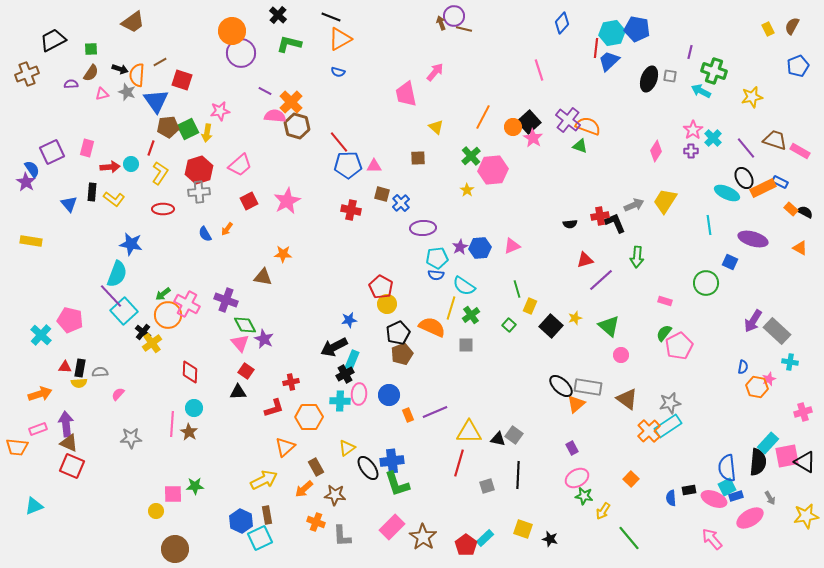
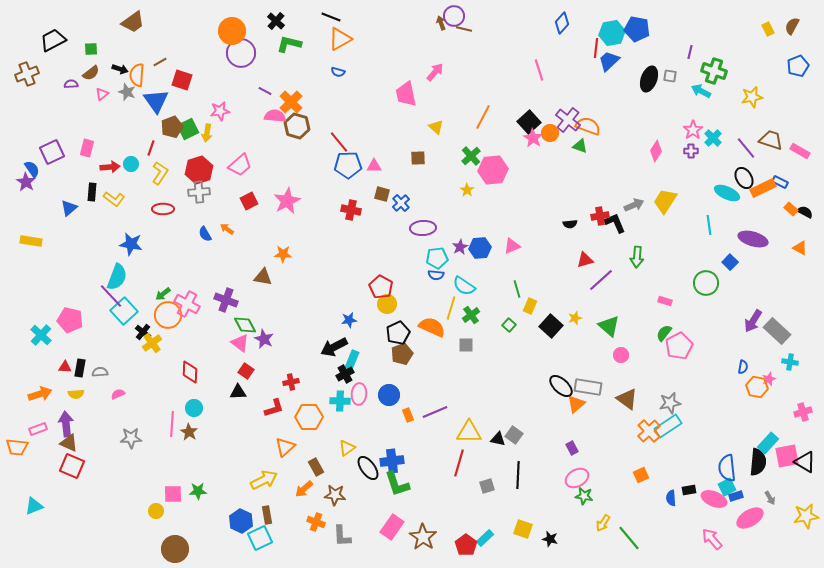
black cross at (278, 15): moved 2 px left, 6 px down
brown semicircle at (91, 73): rotated 18 degrees clockwise
pink triangle at (102, 94): rotated 24 degrees counterclockwise
brown pentagon at (168, 127): moved 4 px right; rotated 15 degrees counterclockwise
orange circle at (513, 127): moved 37 px right, 6 px down
brown trapezoid at (775, 140): moved 4 px left
blue triangle at (69, 204): moved 4 px down; rotated 30 degrees clockwise
orange arrow at (227, 229): rotated 88 degrees clockwise
blue square at (730, 262): rotated 21 degrees clockwise
cyan semicircle at (117, 274): moved 3 px down
pink triangle at (240, 343): rotated 12 degrees counterclockwise
yellow semicircle at (79, 383): moved 3 px left, 11 px down
pink semicircle at (118, 394): rotated 24 degrees clockwise
orange square at (631, 479): moved 10 px right, 4 px up; rotated 21 degrees clockwise
green star at (195, 486): moved 3 px right, 5 px down
yellow arrow at (603, 511): moved 12 px down
pink rectangle at (392, 527): rotated 10 degrees counterclockwise
